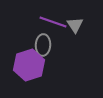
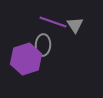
purple hexagon: moved 3 px left, 6 px up
